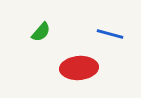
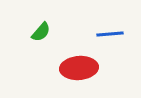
blue line: rotated 20 degrees counterclockwise
